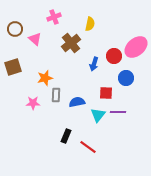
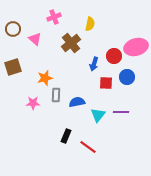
brown circle: moved 2 px left
pink ellipse: rotated 25 degrees clockwise
blue circle: moved 1 px right, 1 px up
red square: moved 10 px up
purple line: moved 3 px right
